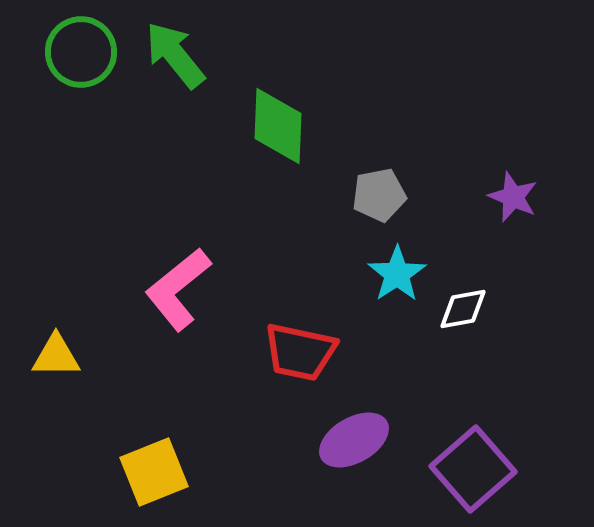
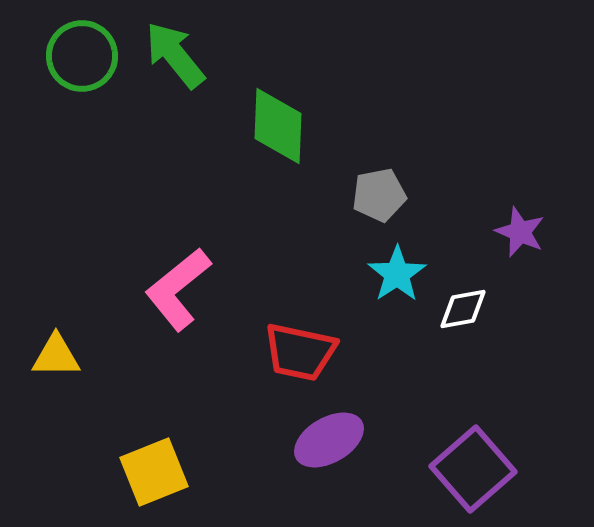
green circle: moved 1 px right, 4 px down
purple star: moved 7 px right, 35 px down
purple ellipse: moved 25 px left
